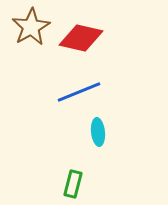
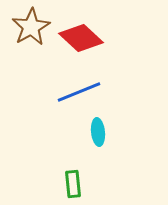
red diamond: rotated 30 degrees clockwise
green rectangle: rotated 20 degrees counterclockwise
